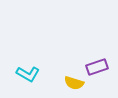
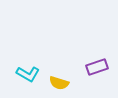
yellow semicircle: moved 15 px left
